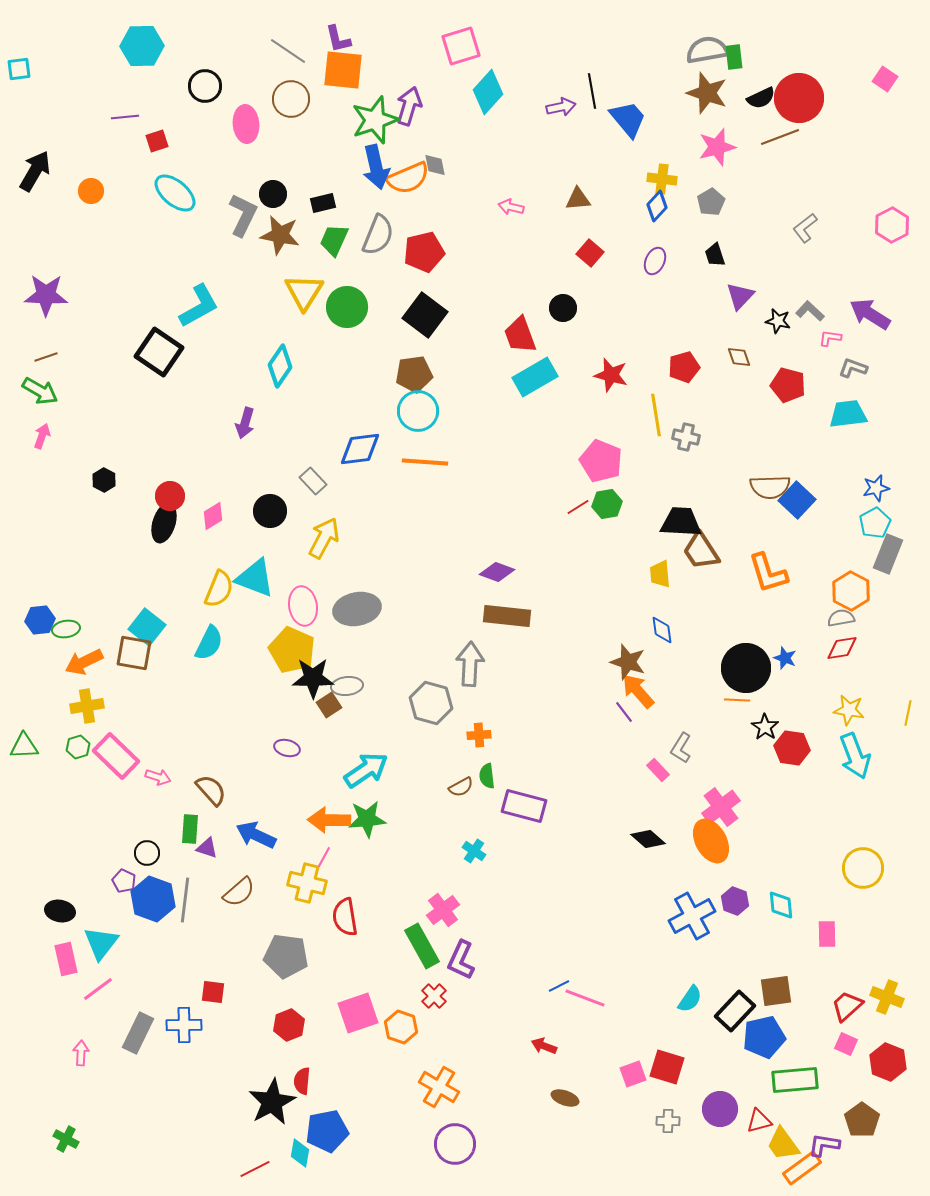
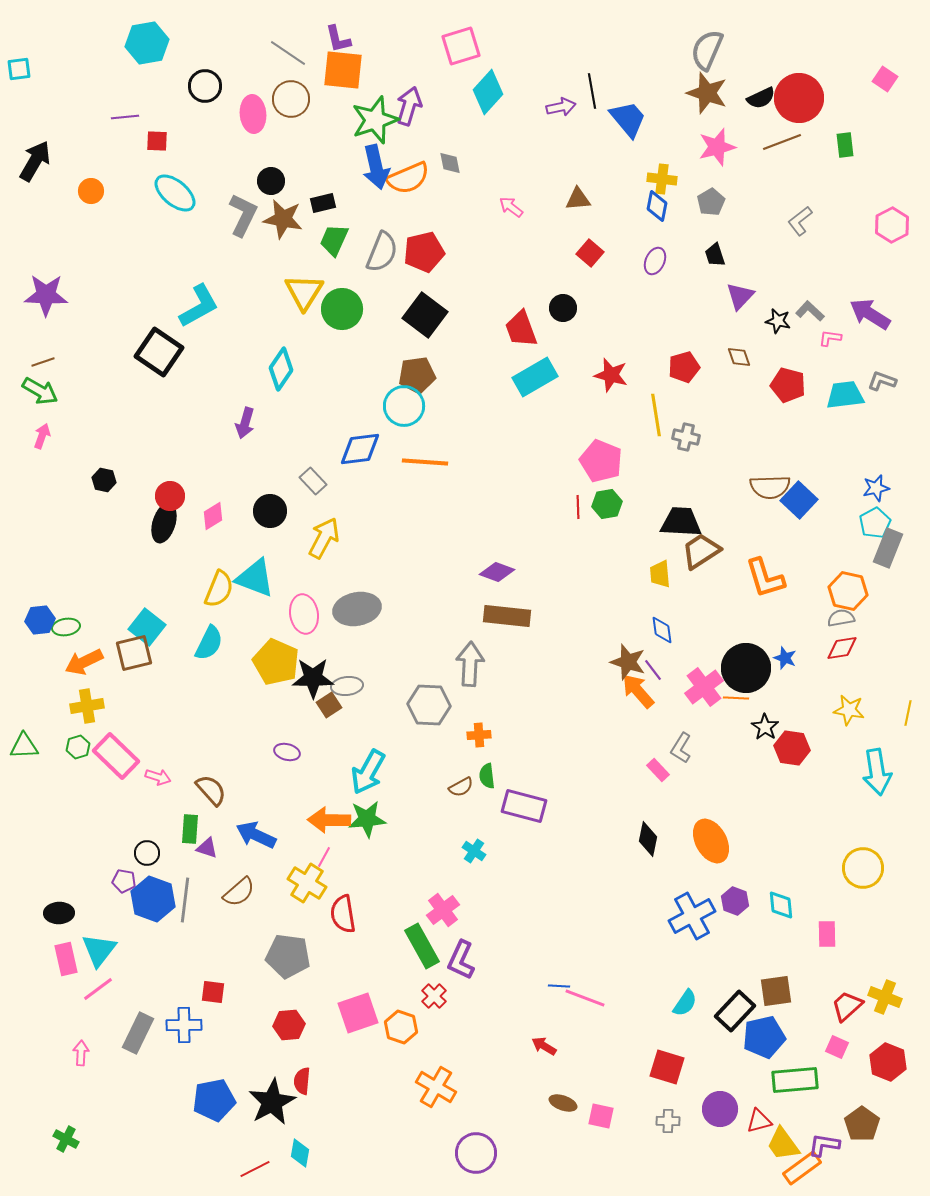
cyan hexagon at (142, 46): moved 5 px right, 3 px up; rotated 9 degrees counterclockwise
gray semicircle at (707, 50): rotated 57 degrees counterclockwise
gray line at (288, 51): moved 2 px down
green rectangle at (734, 57): moved 111 px right, 88 px down
pink ellipse at (246, 124): moved 7 px right, 10 px up
brown line at (780, 137): moved 2 px right, 5 px down
red square at (157, 141): rotated 20 degrees clockwise
gray diamond at (435, 165): moved 15 px right, 2 px up
black arrow at (35, 171): moved 10 px up
black circle at (273, 194): moved 2 px left, 13 px up
blue diamond at (657, 206): rotated 32 degrees counterclockwise
pink arrow at (511, 207): rotated 25 degrees clockwise
gray L-shape at (805, 228): moved 5 px left, 7 px up
brown star at (280, 235): moved 3 px right, 16 px up
gray semicircle at (378, 235): moved 4 px right, 17 px down
green circle at (347, 307): moved 5 px left, 2 px down
red trapezoid at (520, 335): moved 1 px right, 6 px up
brown line at (46, 357): moved 3 px left, 5 px down
cyan diamond at (280, 366): moved 1 px right, 3 px down
gray L-shape at (853, 368): moved 29 px right, 13 px down
brown pentagon at (414, 374): moved 3 px right, 1 px down
cyan circle at (418, 411): moved 14 px left, 5 px up
cyan trapezoid at (848, 414): moved 3 px left, 19 px up
black hexagon at (104, 480): rotated 15 degrees counterclockwise
blue square at (797, 500): moved 2 px right
red line at (578, 507): rotated 60 degrees counterclockwise
brown trapezoid at (701, 551): rotated 90 degrees clockwise
gray rectangle at (888, 554): moved 6 px up
orange L-shape at (768, 573): moved 3 px left, 5 px down
orange hexagon at (851, 591): moved 3 px left; rotated 15 degrees counterclockwise
pink ellipse at (303, 606): moved 1 px right, 8 px down
green ellipse at (66, 629): moved 2 px up
yellow pentagon at (292, 650): moved 16 px left, 12 px down
brown square at (134, 653): rotated 24 degrees counterclockwise
orange line at (737, 700): moved 1 px left, 2 px up
gray hexagon at (431, 703): moved 2 px left, 2 px down; rotated 12 degrees counterclockwise
purple line at (624, 712): moved 29 px right, 42 px up
purple ellipse at (287, 748): moved 4 px down
cyan arrow at (855, 756): moved 22 px right, 16 px down; rotated 12 degrees clockwise
cyan arrow at (366, 770): moved 2 px right, 2 px down; rotated 153 degrees clockwise
pink cross at (721, 807): moved 17 px left, 120 px up
black diamond at (648, 839): rotated 60 degrees clockwise
purple pentagon at (124, 881): rotated 15 degrees counterclockwise
yellow cross at (307, 883): rotated 18 degrees clockwise
black ellipse at (60, 911): moved 1 px left, 2 px down; rotated 12 degrees counterclockwise
red semicircle at (345, 917): moved 2 px left, 3 px up
cyan triangle at (101, 943): moved 2 px left, 7 px down
gray pentagon at (286, 956): moved 2 px right
blue line at (559, 986): rotated 30 degrees clockwise
yellow cross at (887, 997): moved 2 px left
cyan semicircle at (690, 999): moved 5 px left, 4 px down
red hexagon at (289, 1025): rotated 16 degrees clockwise
pink square at (846, 1044): moved 9 px left, 3 px down
red arrow at (544, 1046): rotated 10 degrees clockwise
pink square at (633, 1074): moved 32 px left, 42 px down; rotated 32 degrees clockwise
orange cross at (439, 1087): moved 3 px left
brown ellipse at (565, 1098): moved 2 px left, 5 px down
brown pentagon at (862, 1120): moved 4 px down
blue pentagon at (327, 1131): moved 113 px left, 31 px up
purple circle at (455, 1144): moved 21 px right, 9 px down
